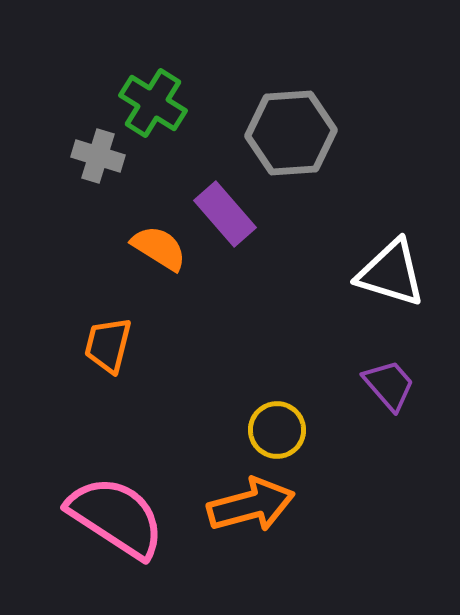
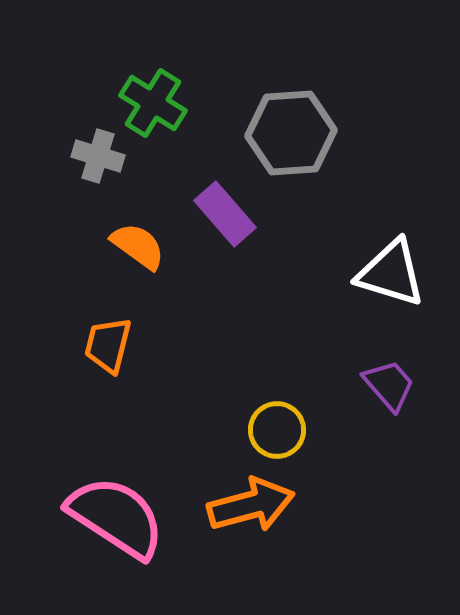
orange semicircle: moved 21 px left, 2 px up; rotated 4 degrees clockwise
